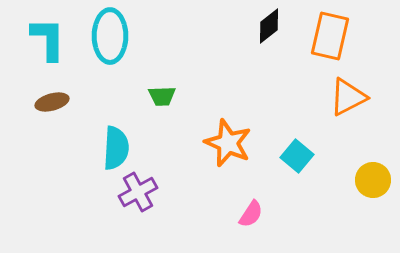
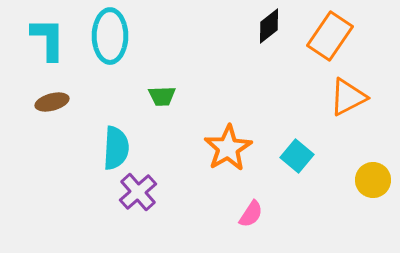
orange rectangle: rotated 21 degrees clockwise
orange star: moved 5 px down; rotated 18 degrees clockwise
purple cross: rotated 12 degrees counterclockwise
